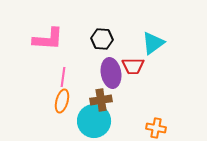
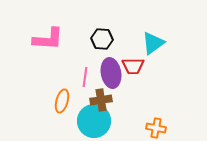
pink line: moved 22 px right
